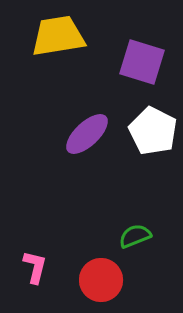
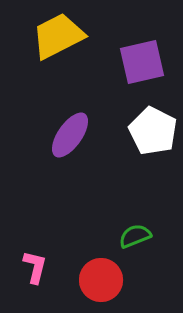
yellow trapezoid: rotated 18 degrees counterclockwise
purple square: rotated 30 degrees counterclockwise
purple ellipse: moved 17 px left, 1 px down; rotated 12 degrees counterclockwise
